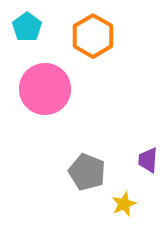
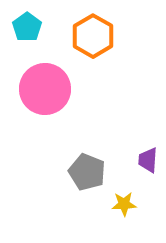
yellow star: rotated 20 degrees clockwise
